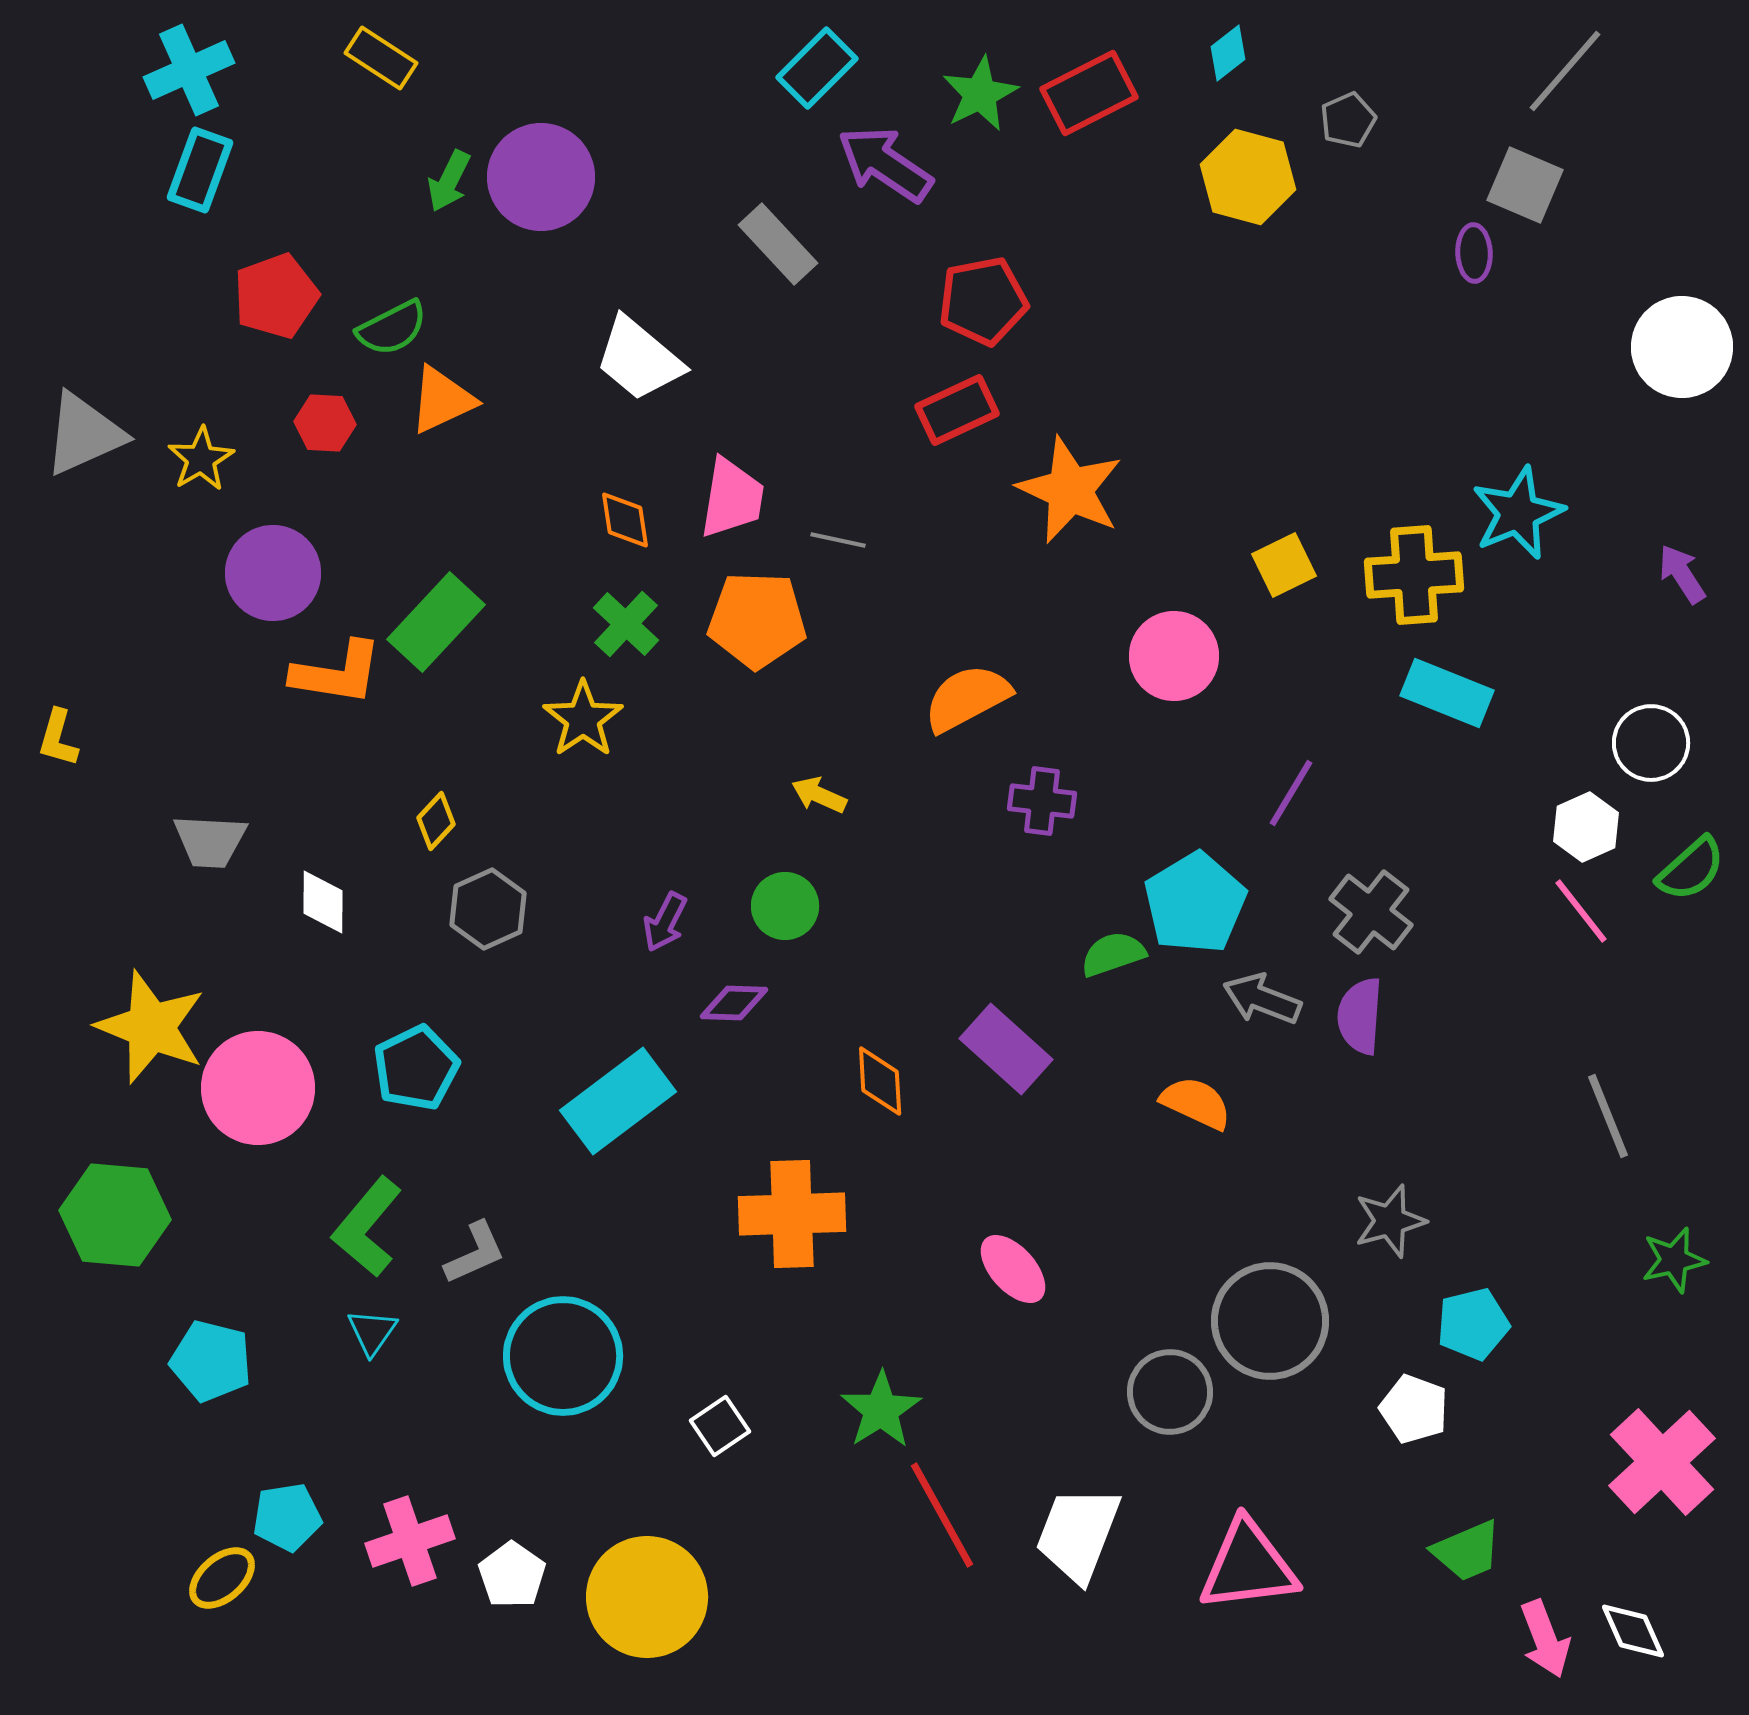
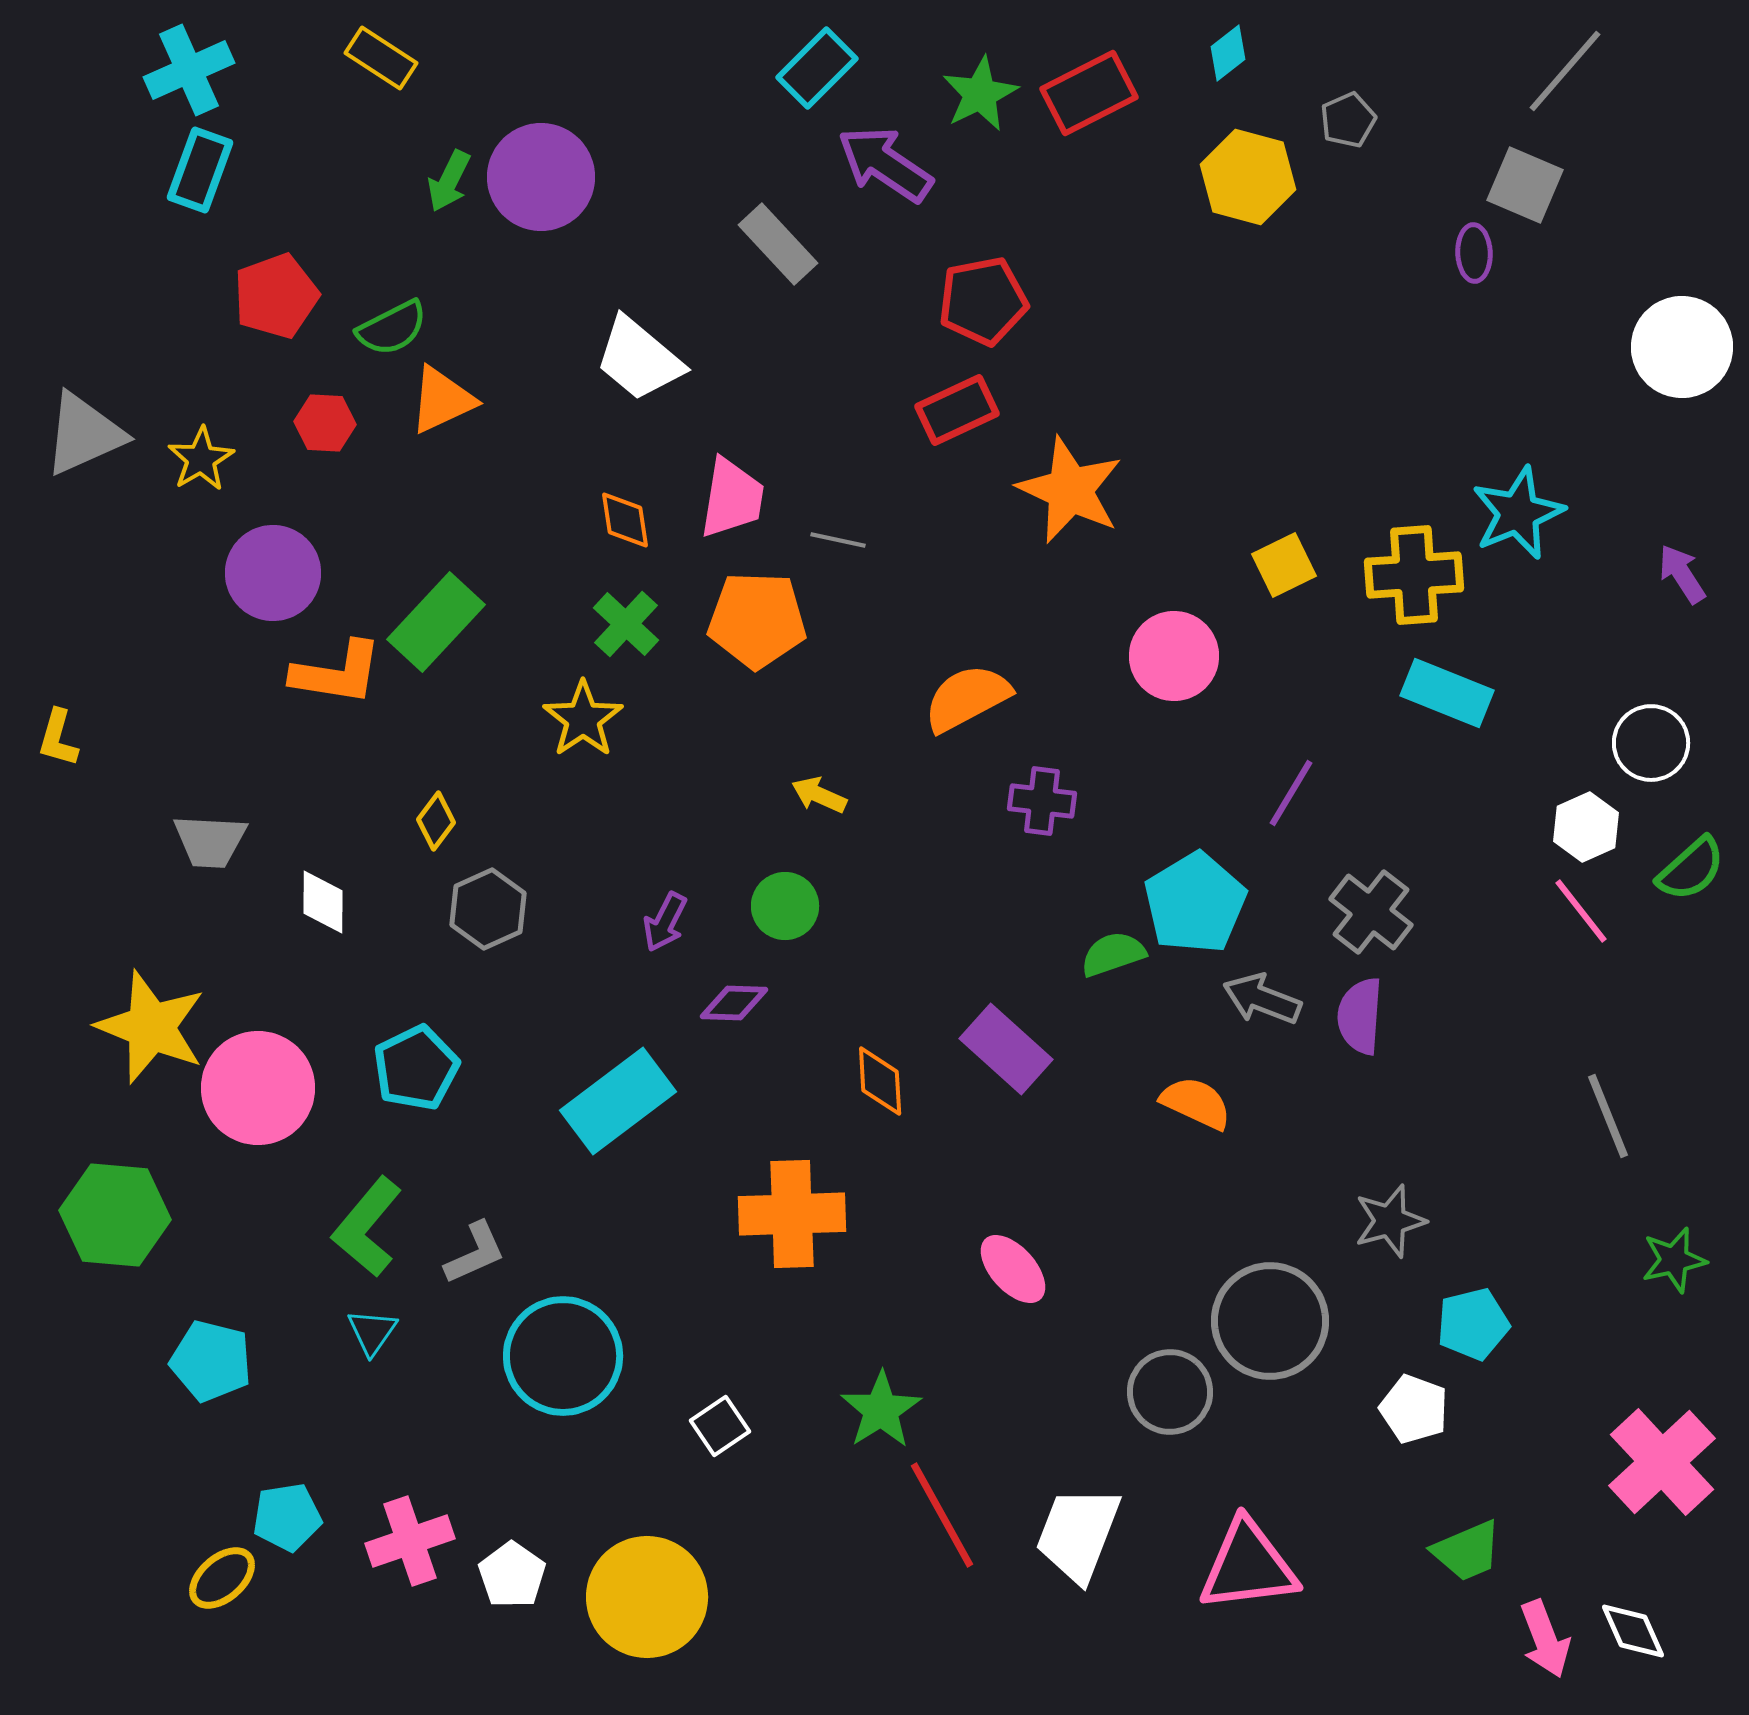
yellow diamond at (436, 821): rotated 6 degrees counterclockwise
